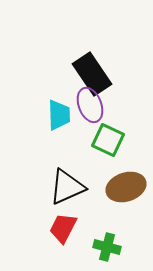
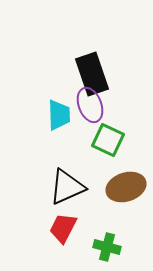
black rectangle: rotated 15 degrees clockwise
